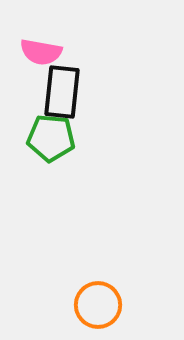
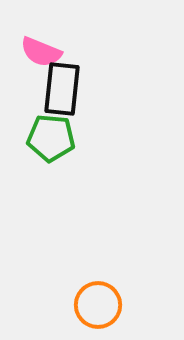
pink semicircle: rotated 12 degrees clockwise
black rectangle: moved 3 px up
